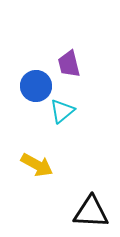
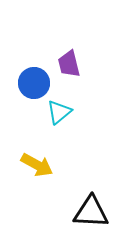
blue circle: moved 2 px left, 3 px up
cyan triangle: moved 3 px left, 1 px down
